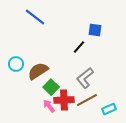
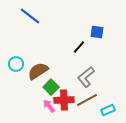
blue line: moved 5 px left, 1 px up
blue square: moved 2 px right, 2 px down
gray L-shape: moved 1 px right, 1 px up
cyan rectangle: moved 1 px left, 1 px down
